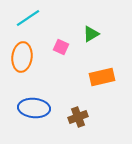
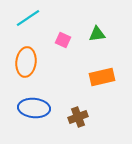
green triangle: moved 6 px right; rotated 24 degrees clockwise
pink square: moved 2 px right, 7 px up
orange ellipse: moved 4 px right, 5 px down
